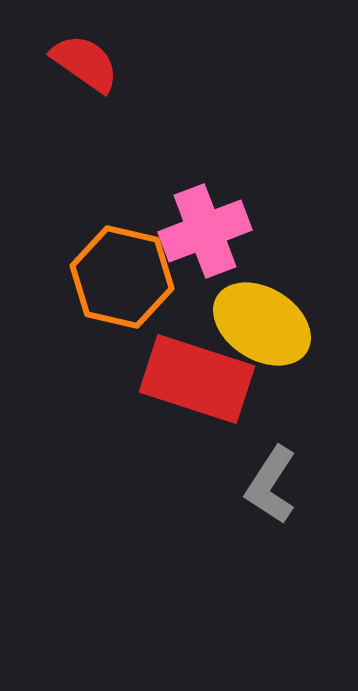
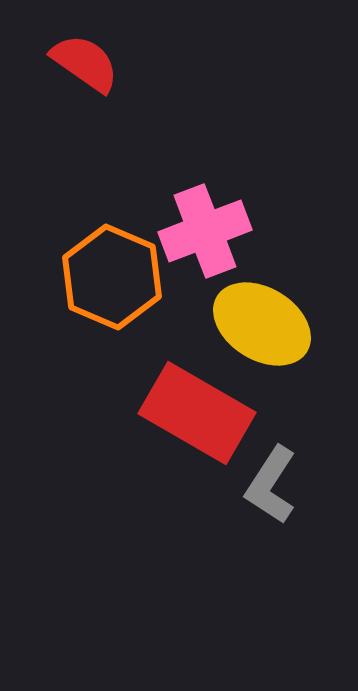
orange hexagon: moved 10 px left; rotated 10 degrees clockwise
red rectangle: moved 34 px down; rotated 12 degrees clockwise
